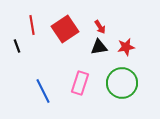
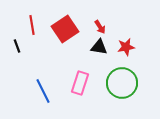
black triangle: rotated 18 degrees clockwise
